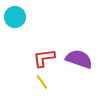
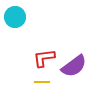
purple semicircle: moved 5 px left, 7 px down; rotated 124 degrees clockwise
yellow line: rotated 56 degrees counterclockwise
